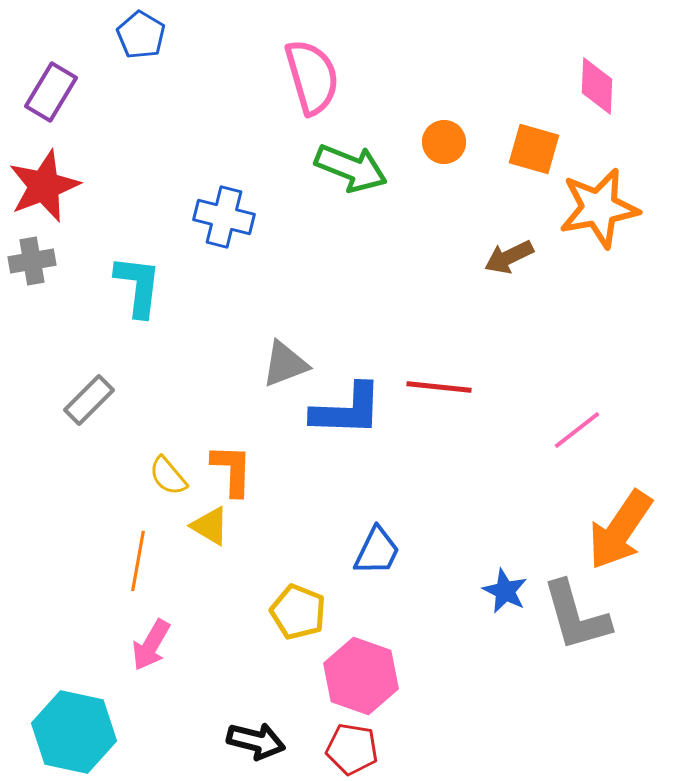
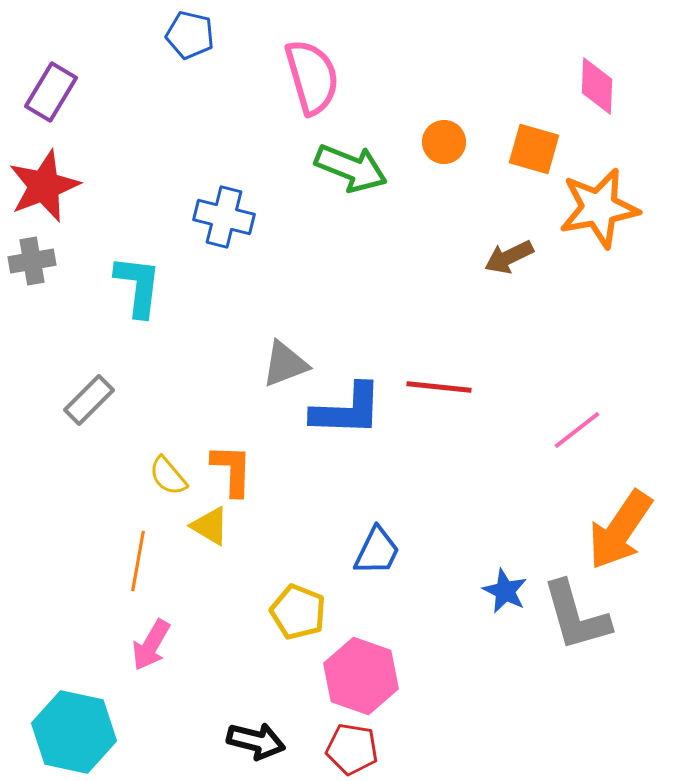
blue pentagon: moved 49 px right; rotated 18 degrees counterclockwise
